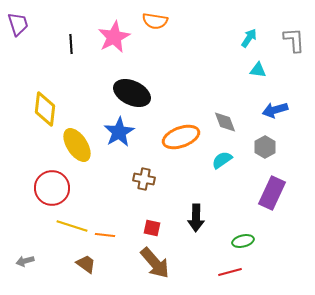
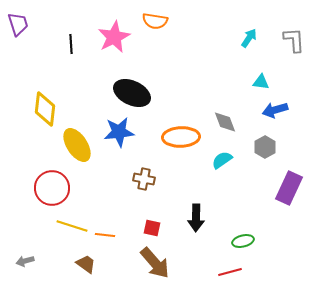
cyan triangle: moved 3 px right, 12 px down
blue star: rotated 24 degrees clockwise
orange ellipse: rotated 18 degrees clockwise
purple rectangle: moved 17 px right, 5 px up
